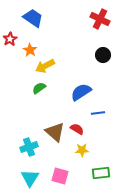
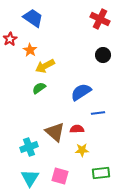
red semicircle: rotated 32 degrees counterclockwise
